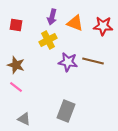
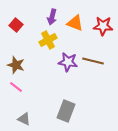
red square: rotated 32 degrees clockwise
